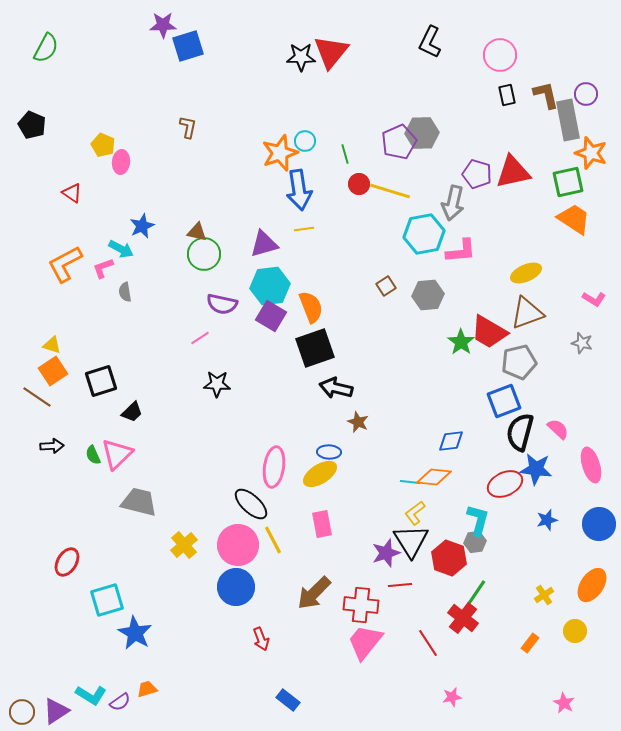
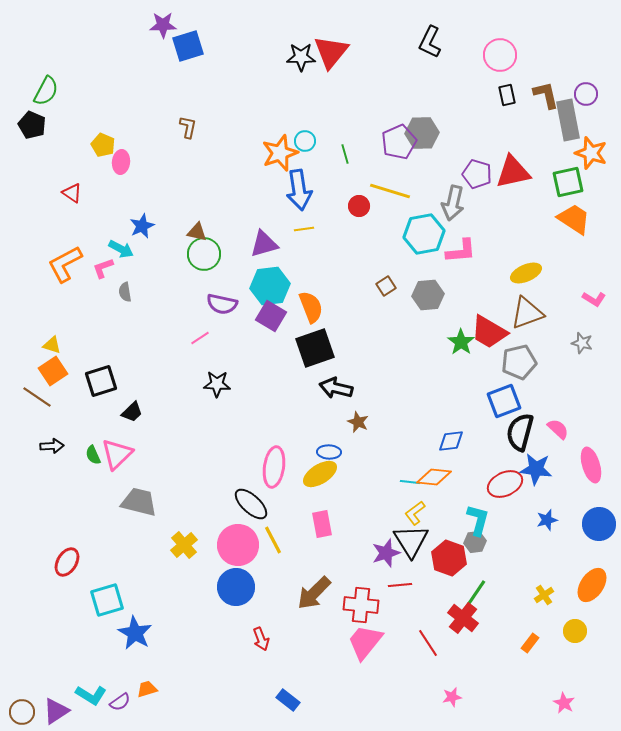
green semicircle at (46, 48): moved 43 px down
red circle at (359, 184): moved 22 px down
